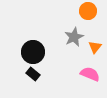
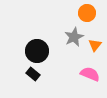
orange circle: moved 1 px left, 2 px down
orange triangle: moved 2 px up
black circle: moved 4 px right, 1 px up
